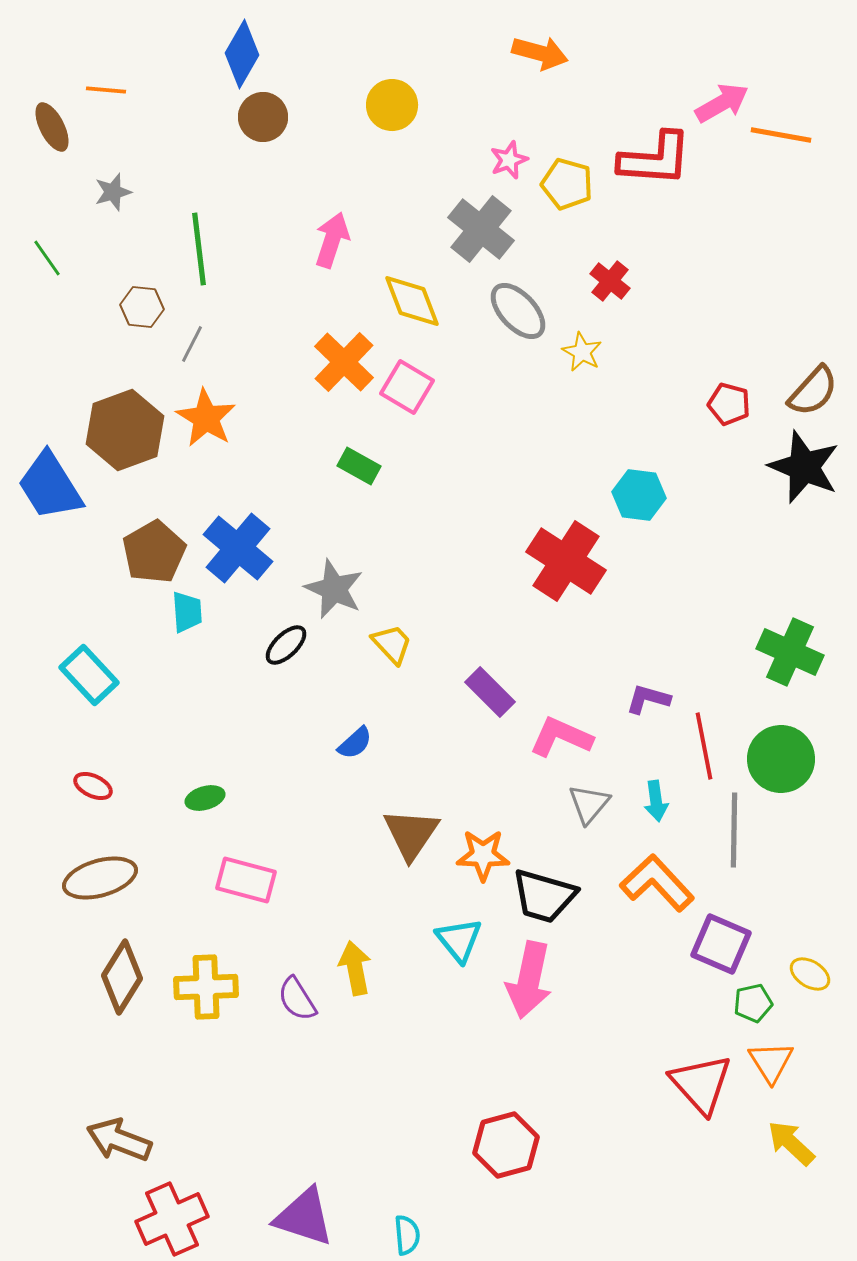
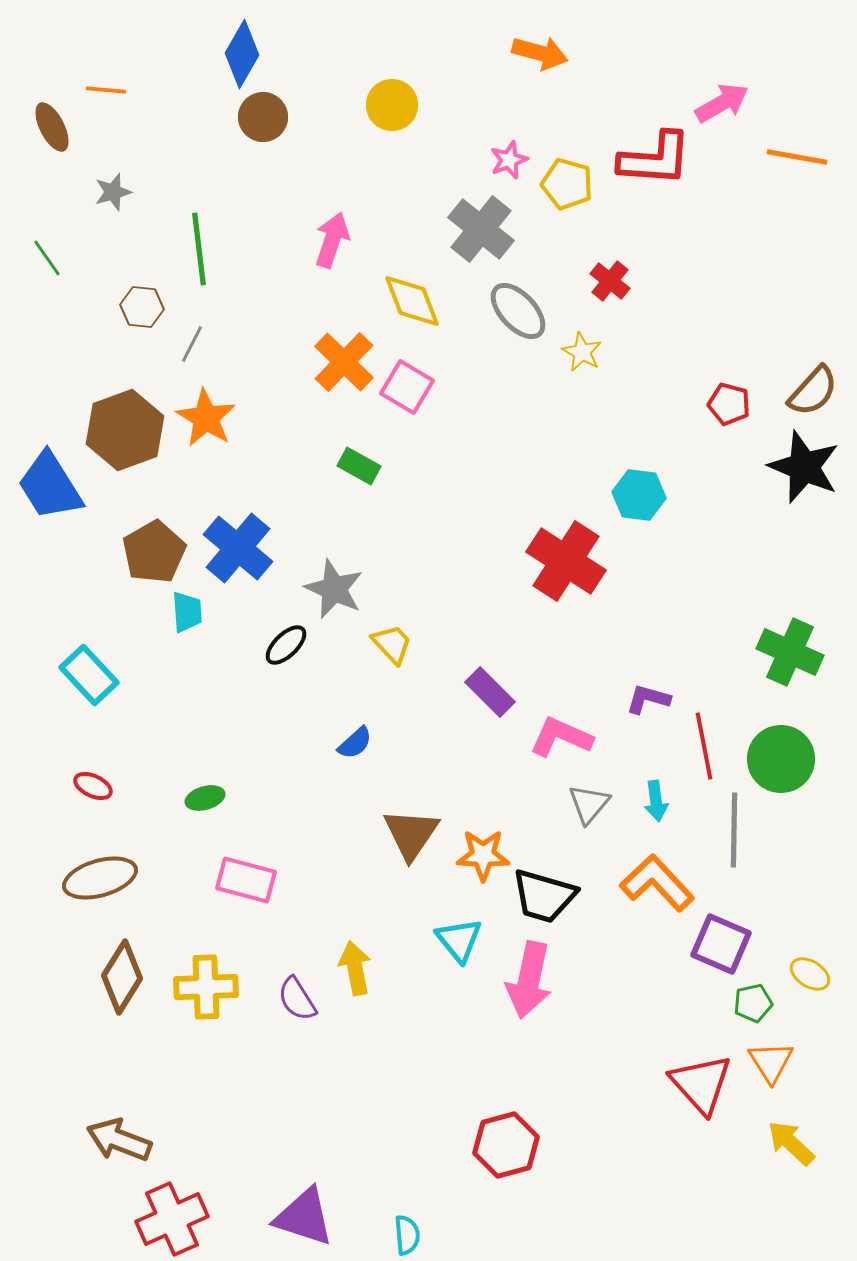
orange line at (781, 135): moved 16 px right, 22 px down
